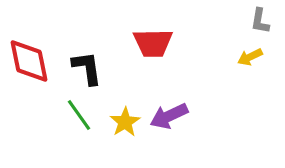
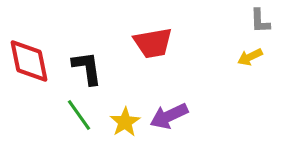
gray L-shape: rotated 12 degrees counterclockwise
red trapezoid: rotated 9 degrees counterclockwise
